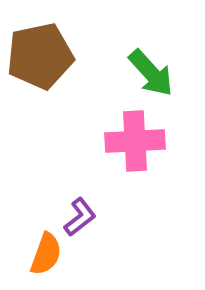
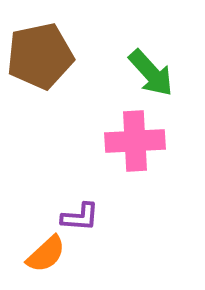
purple L-shape: rotated 42 degrees clockwise
orange semicircle: rotated 27 degrees clockwise
